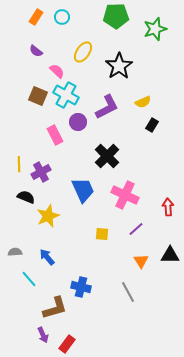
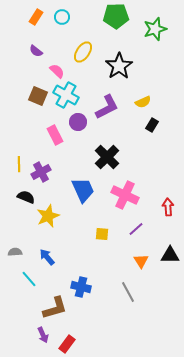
black cross: moved 1 px down
